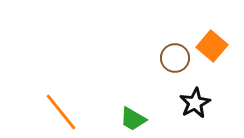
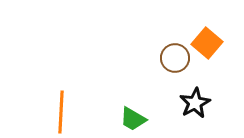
orange square: moved 5 px left, 3 px up
orange line: rotated 42 degrees clockwise
